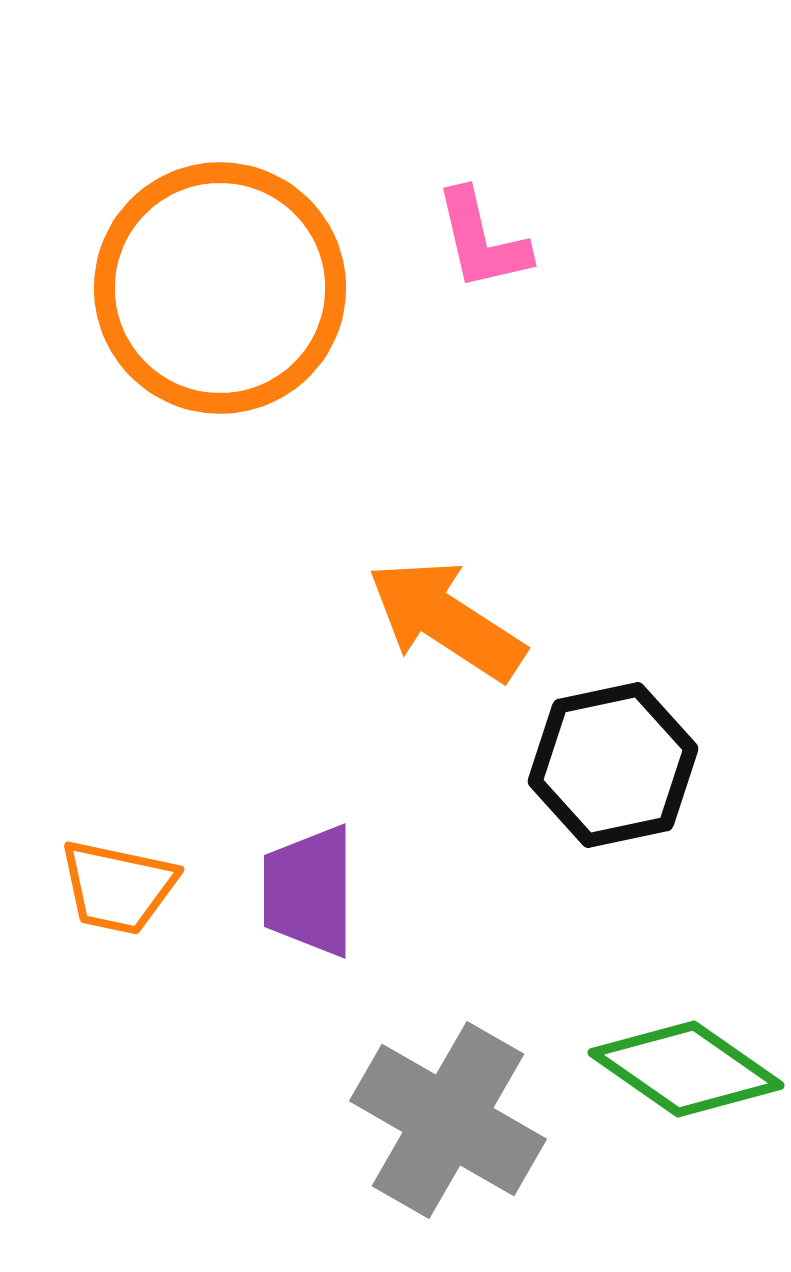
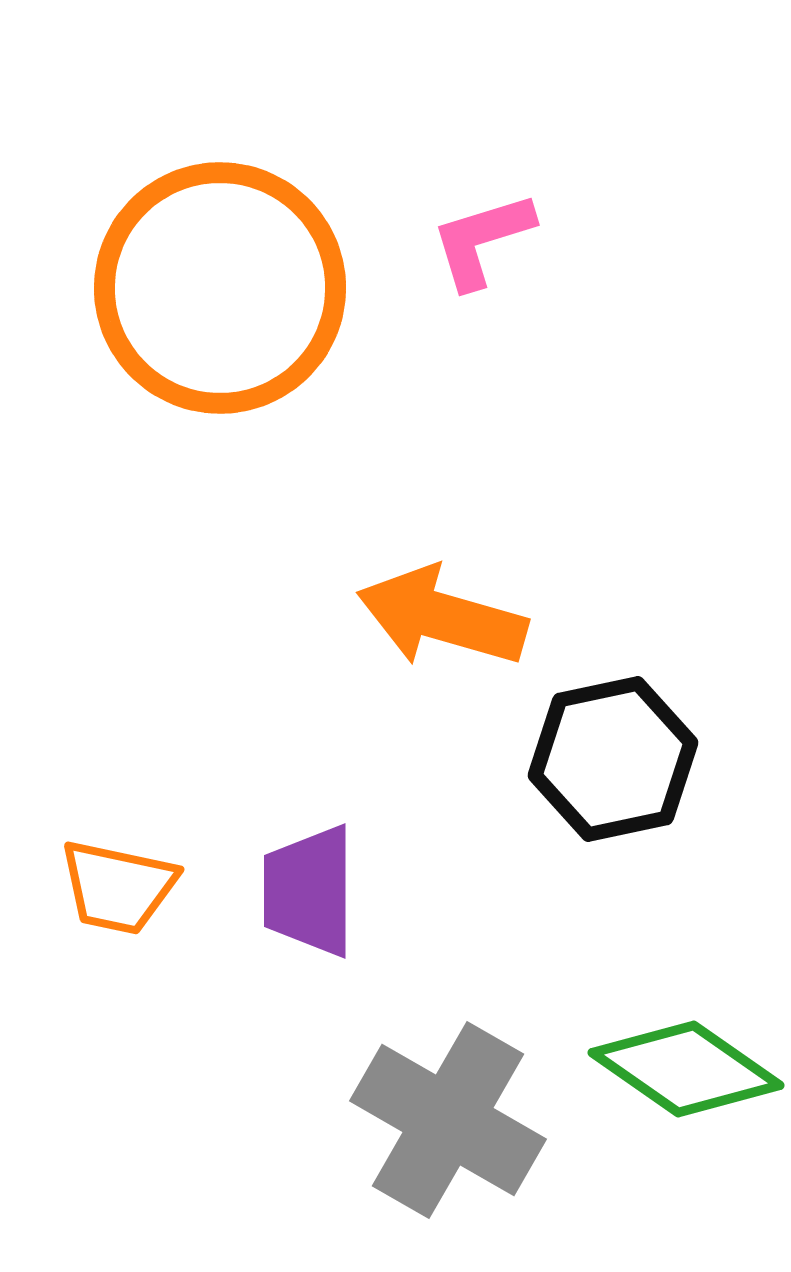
pink L-shape: rotated 86 degrees clockwise
orange arrow: moved 4 px left, 3 px up; rotated 17 degrees counterclockwise
black hexagon: moved 6 px up
